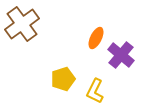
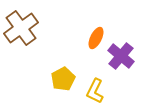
brown cross: moved 1 px left, 4 px down
purple cross: moved 1 px down
yellow pentagon: rotated 10 degrees counterclockwise
